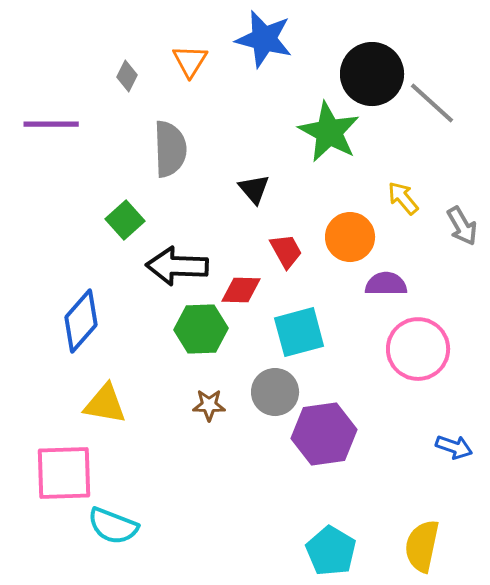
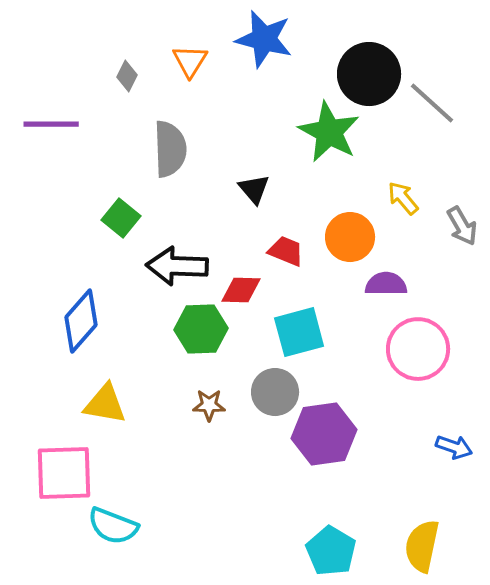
black circle: moved 3 px left
green square: moved 4 px left, 2 px up; rotated 9 degrees counterclockwise
red trapezoid: rotated 39 degrees counterclockwise
